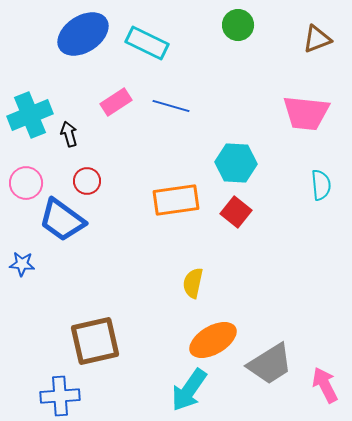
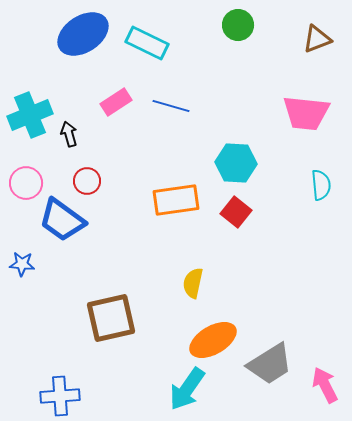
brown square: moved 16 px right, 23 px up
cyan arrow: moved 2 px left, 1 px up
